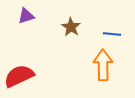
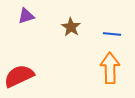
orange arrow: moved 7 px right, 3 px down
